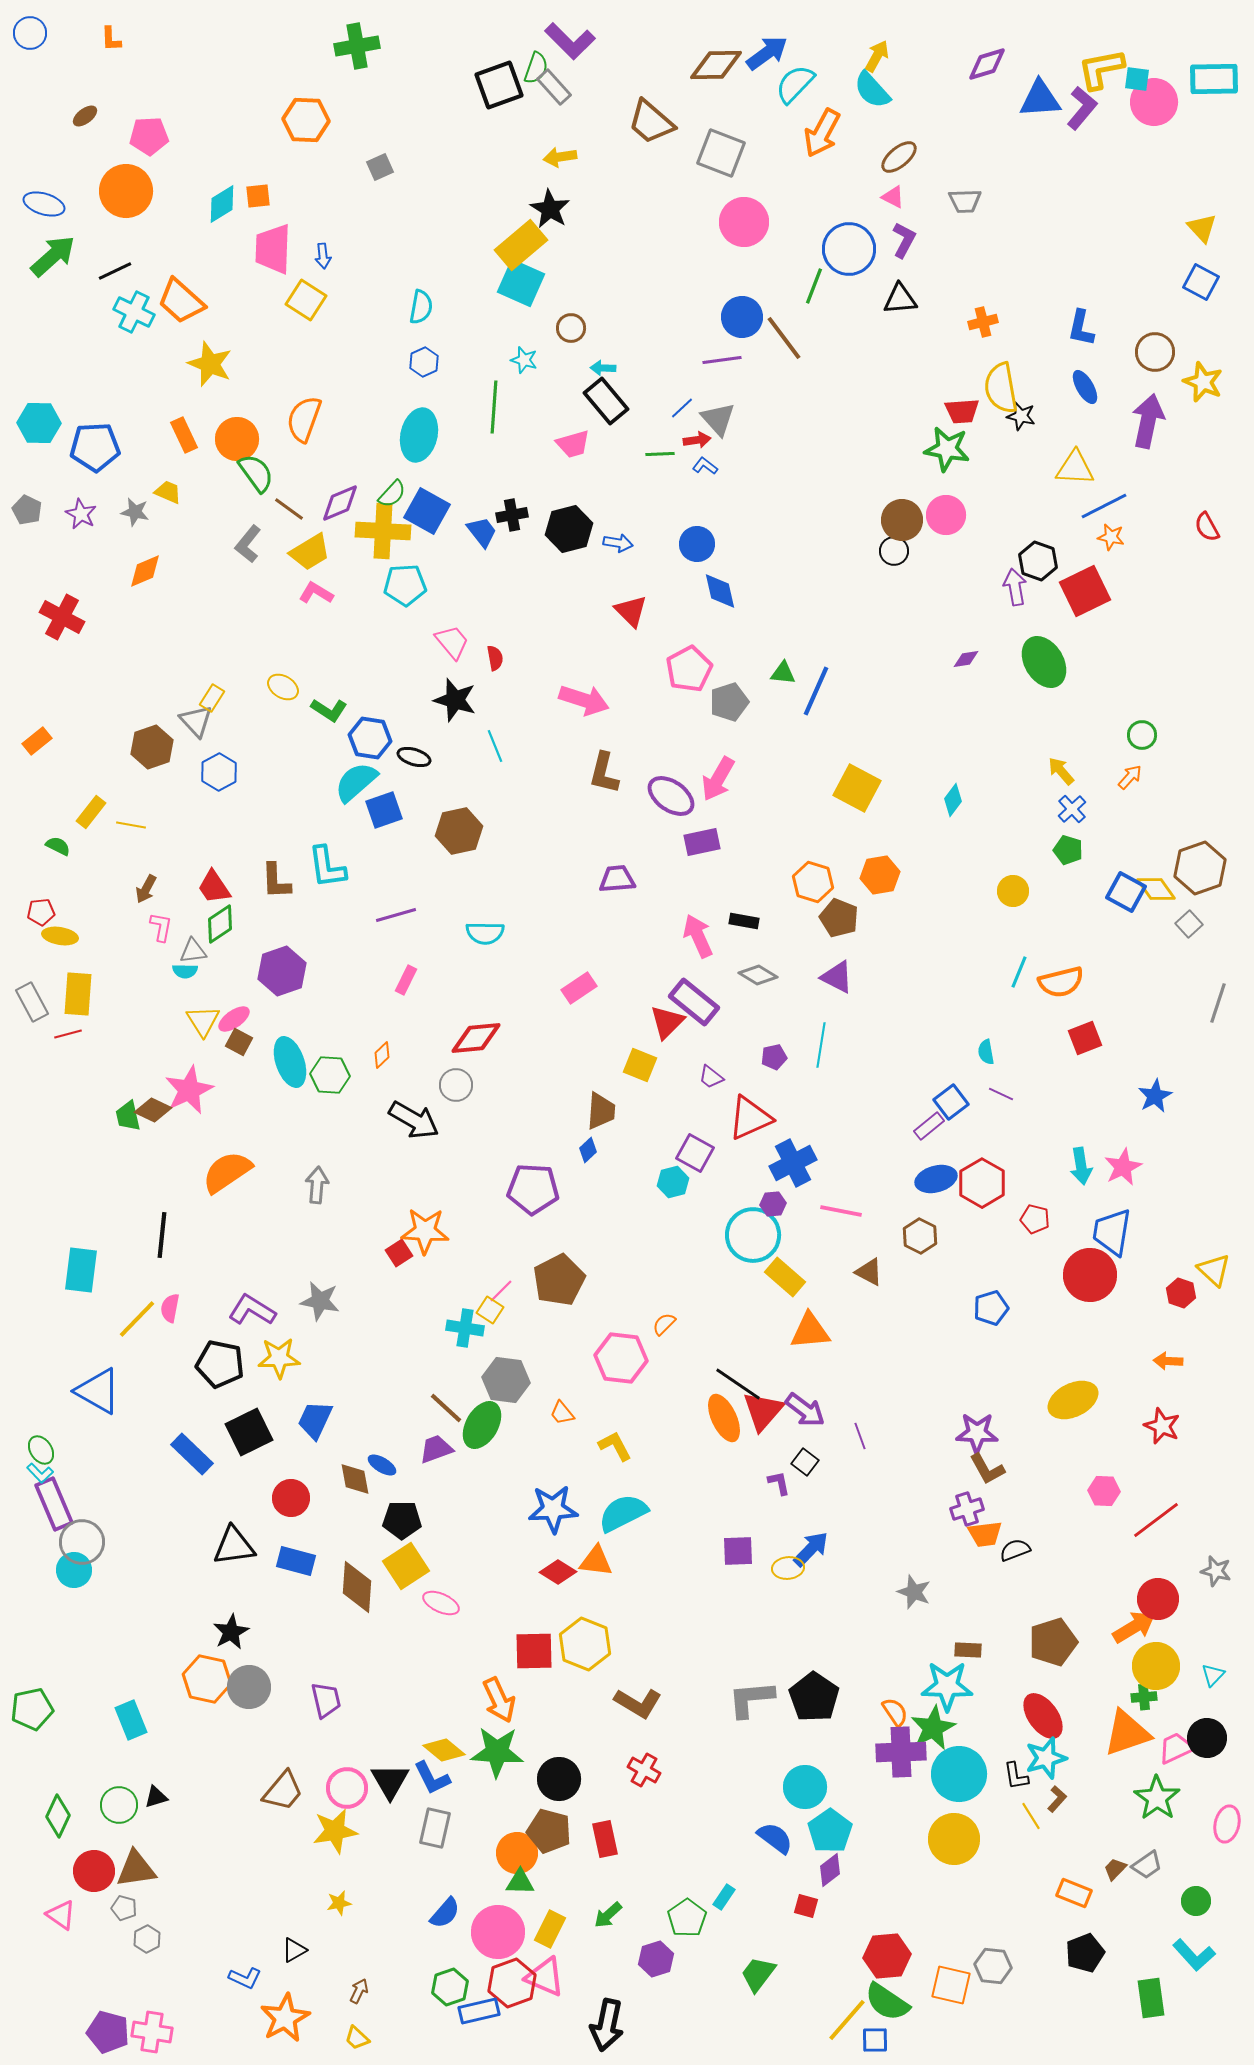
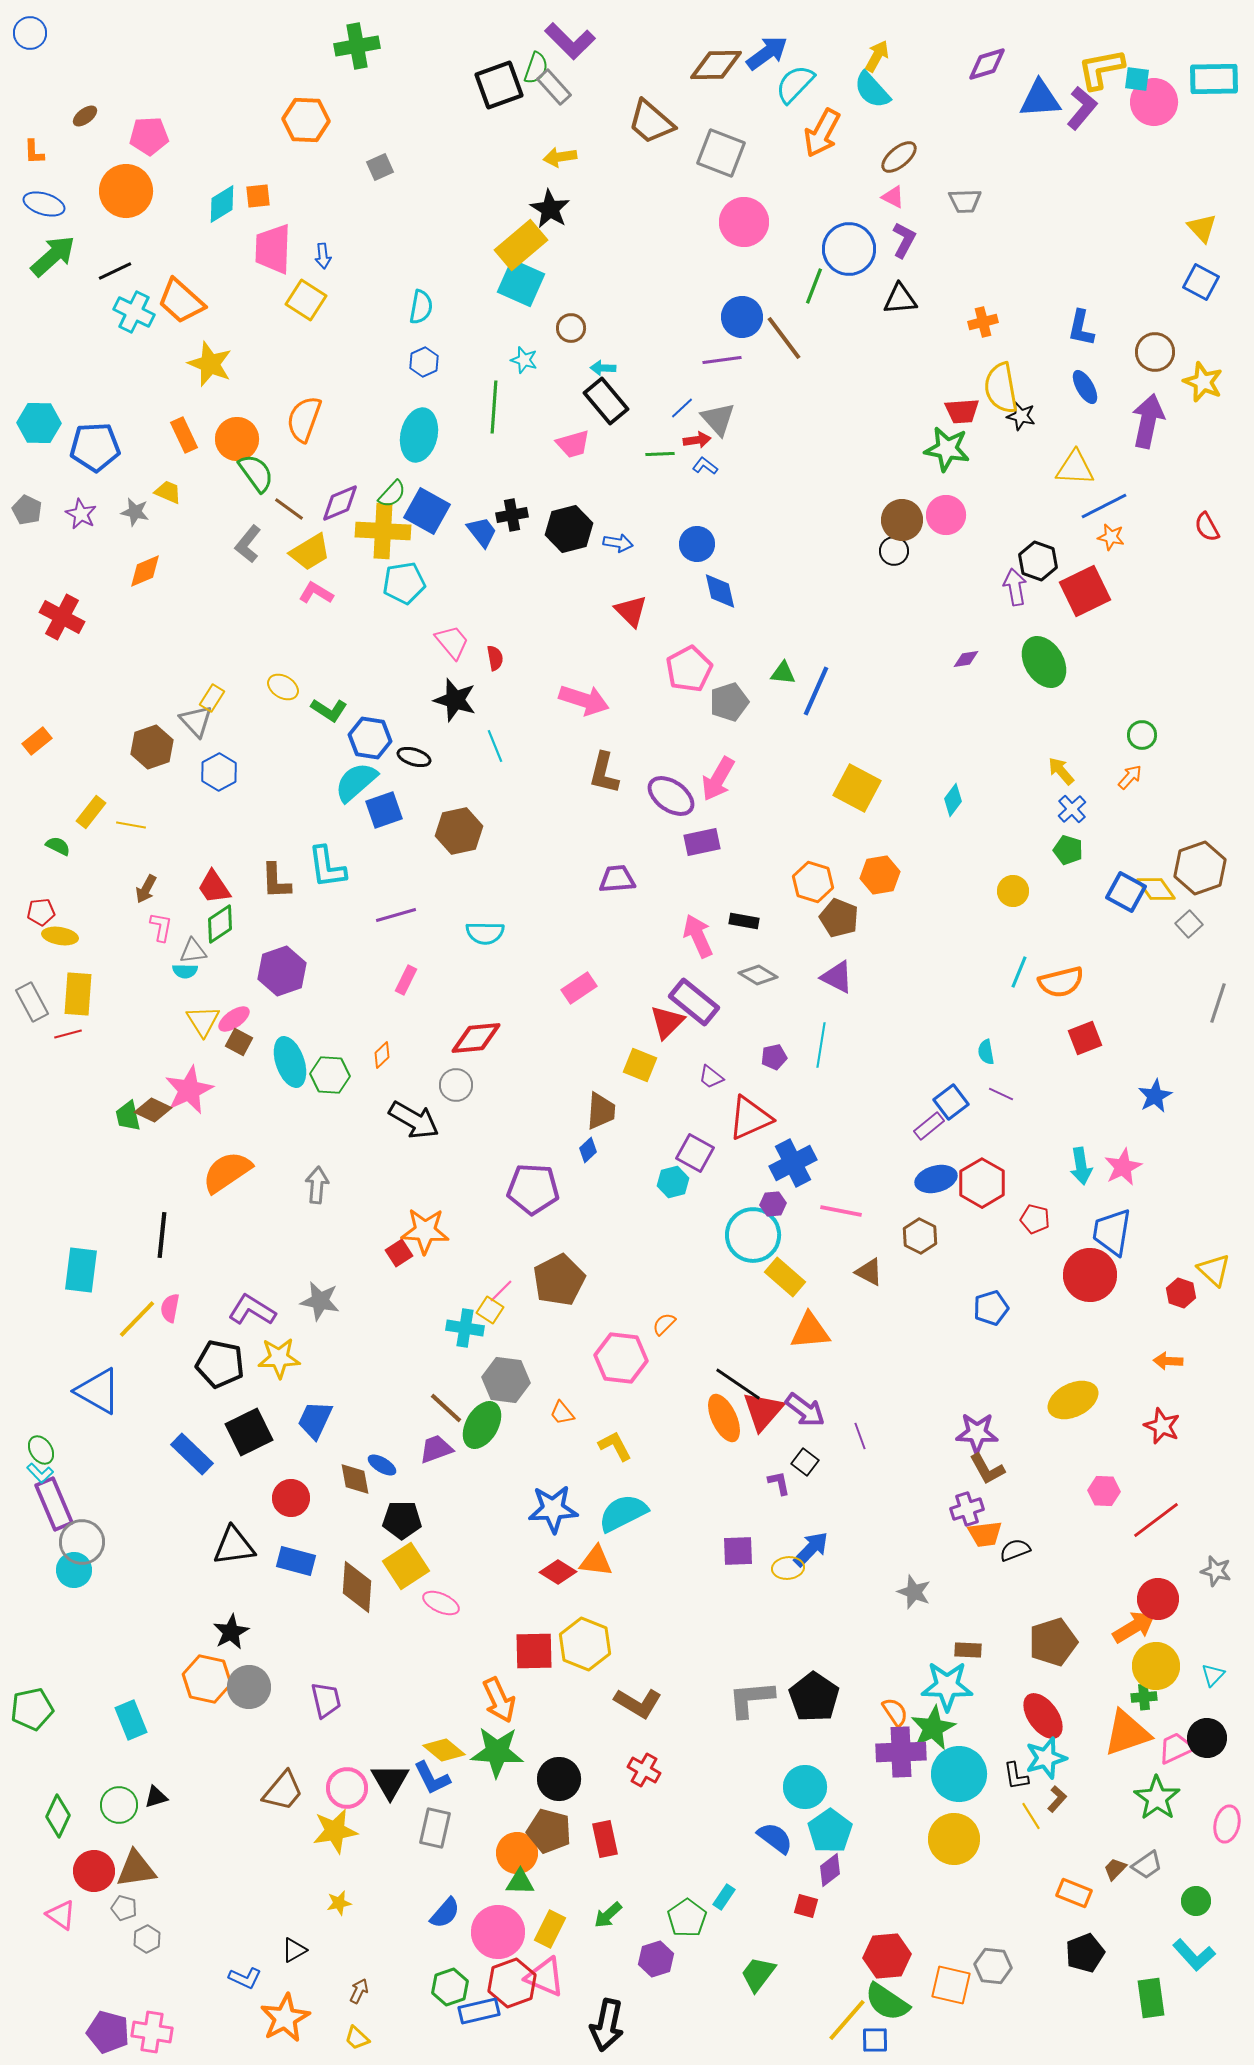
orange L-shape at (111, 39): moved 77 px left, 113 px down
cyan pentagon at (405, 585): moved 1 px left, 2 px up; rotated 6 degrees counterclockwise
